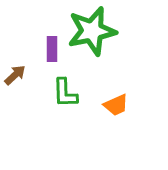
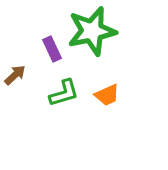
purple rectangle: rotated 25 degrees counterclockwise
green L-shape: moved 1 px left; rotated 104 degrees counterclockwise
orange trapezoid: moved 9 px left, 10 px up
